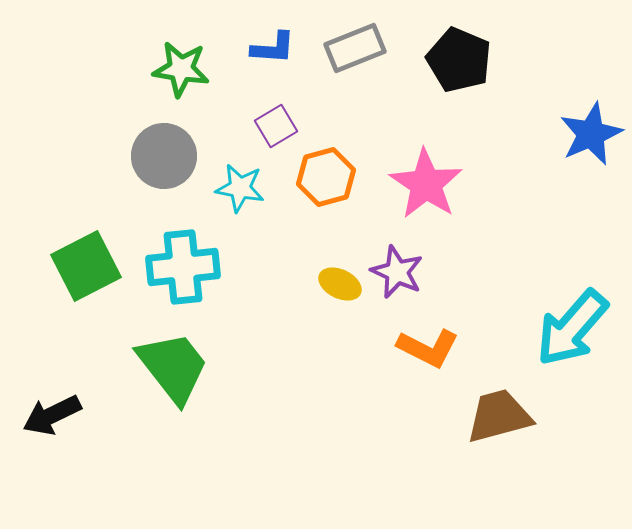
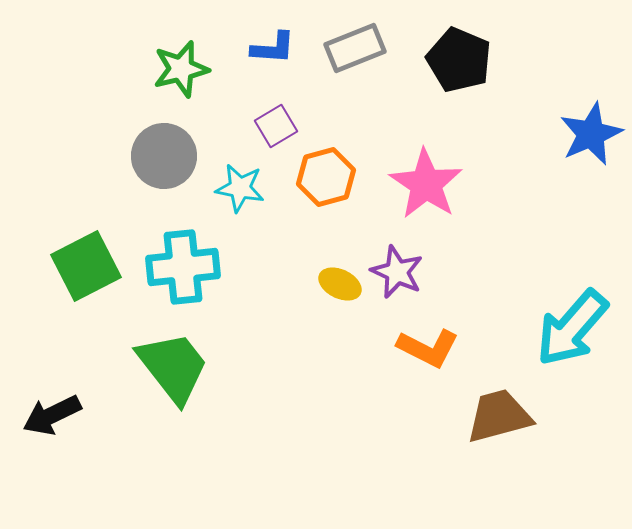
green star: rotated 22 degrees counterclockwise
